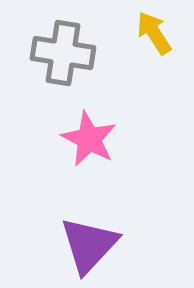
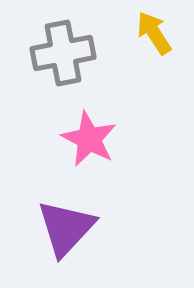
gray cross: rotated 20 degrees counterclockwise
purple triangle: moved 23 px left, 17 px up
